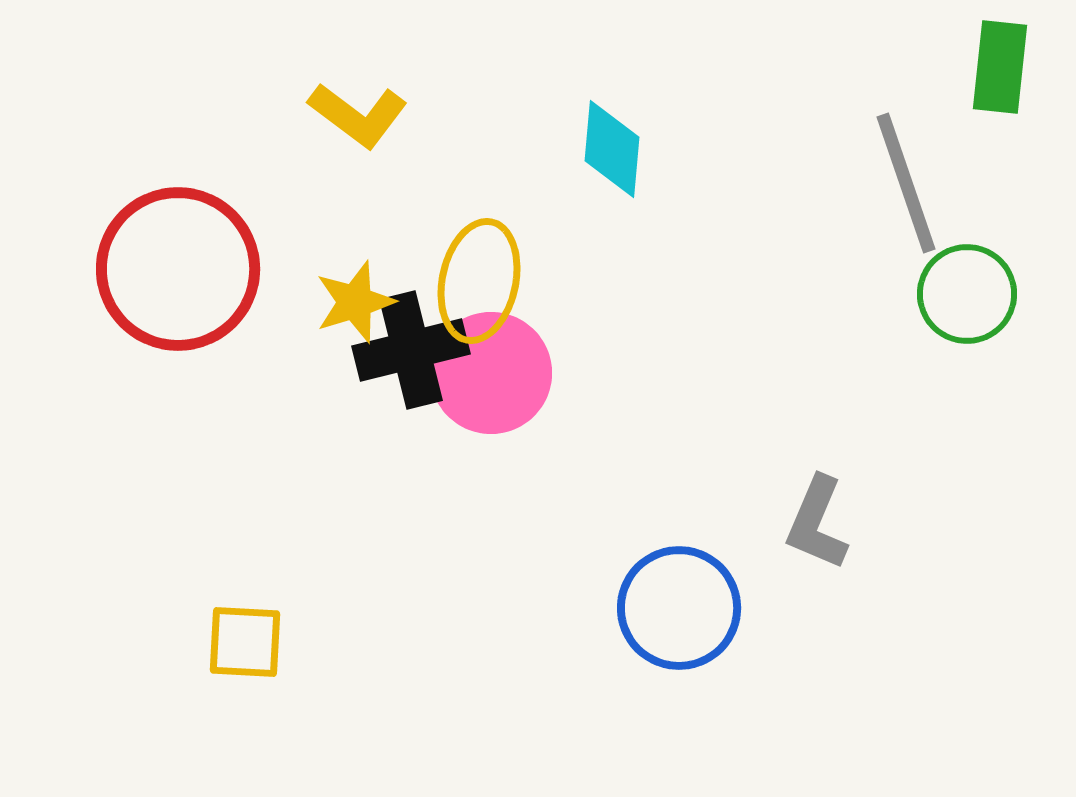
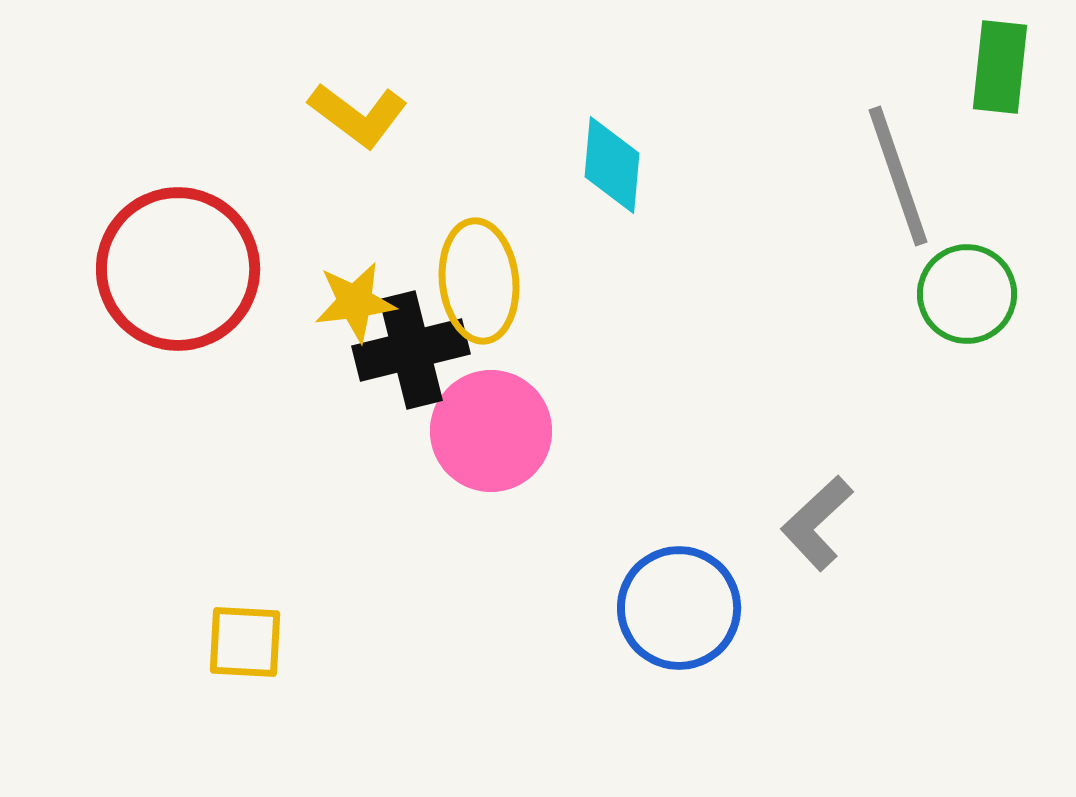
cyan diamond: moved 16 px down
gray line: moved 8 px left, 7 px up
yellow ellipse: rotated 18 degrees counterclockwise
yellow star: rotated 10 degrees clockwise
pink circle: moved 58 px down
gray L-shape: rotated 24 degrees clockwise
